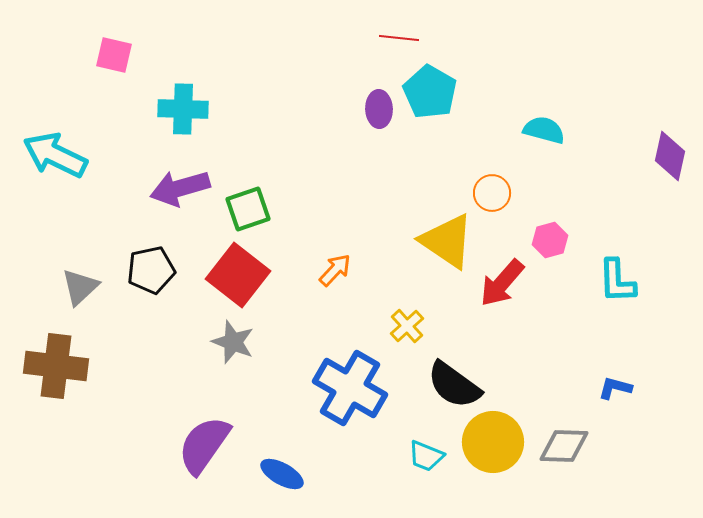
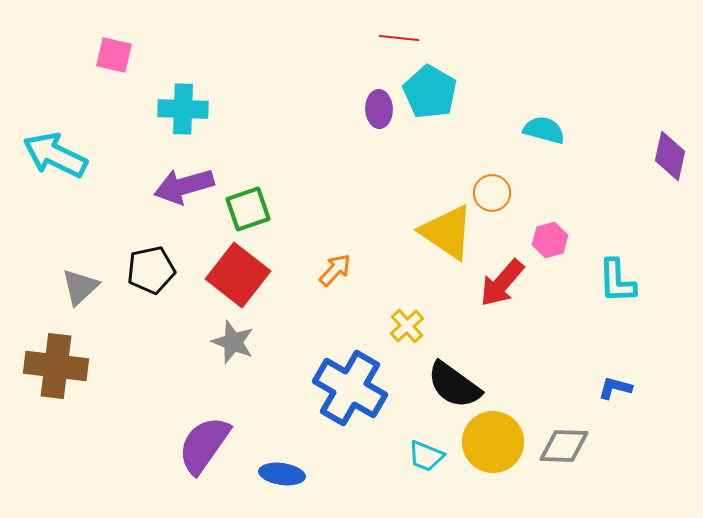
purple arrow: moved 4 px right, 2 px up
yellow triangle: moved 9 px up
blue ellipse: rotated 21 degrees counterclockwise
